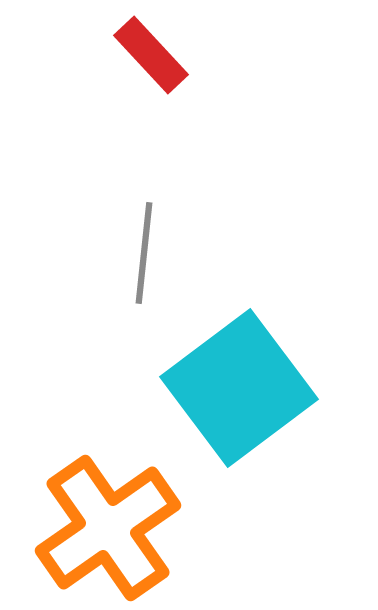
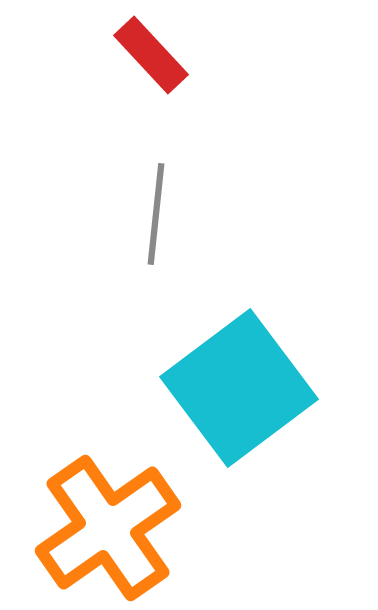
gray line: moved 12 px right, 39 px up
